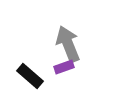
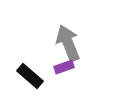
gray arrow: moved 1 px up
